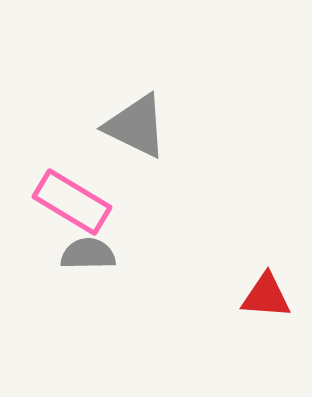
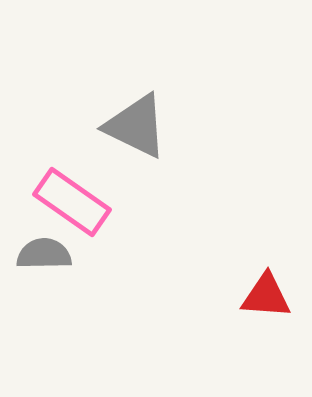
pink rectangle: rotated 4 degrees clockwise
gray semicircle: moved 44 px left
